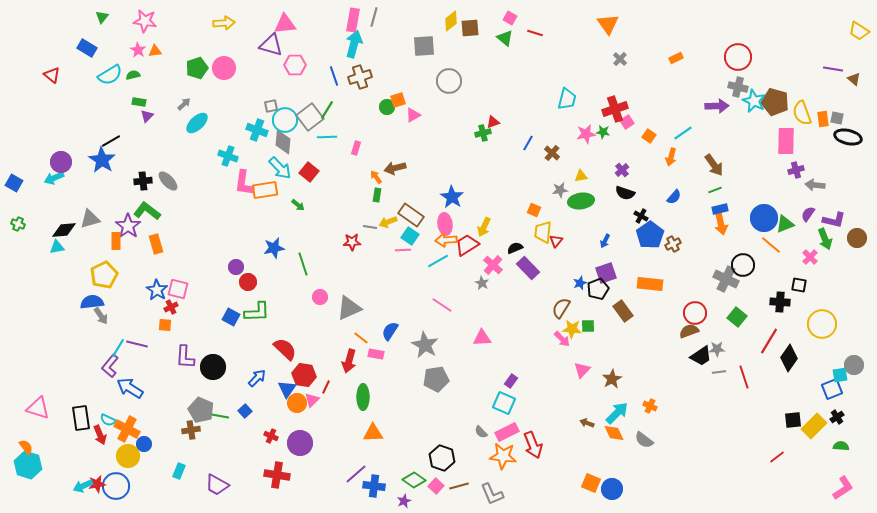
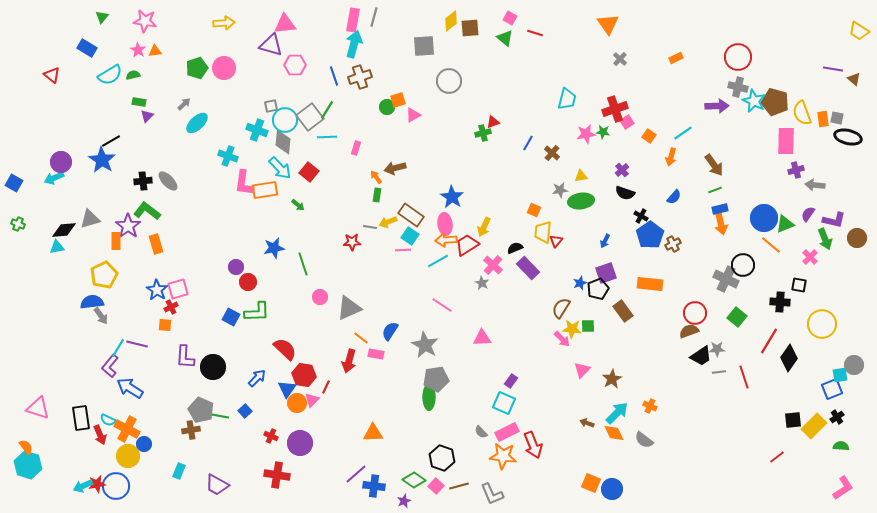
pink square at (178, 289): rotated 30 degrees counterclockwise
green ellipse at (363, 397): moved 66 px right
